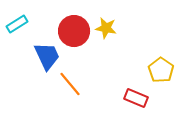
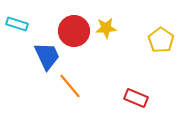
cyan rectangle: rotated 50 degrees clockwise
yellow star: rotated 15 degrees counterclockwise
yellow pentagon: moved 30 px up
orange line: moved 2 px down
